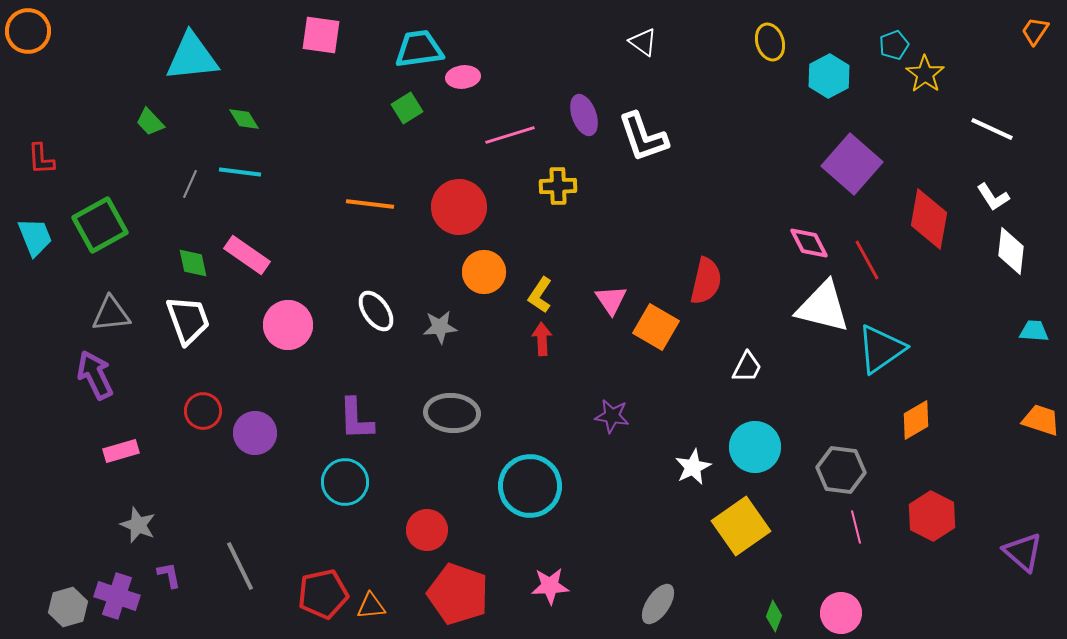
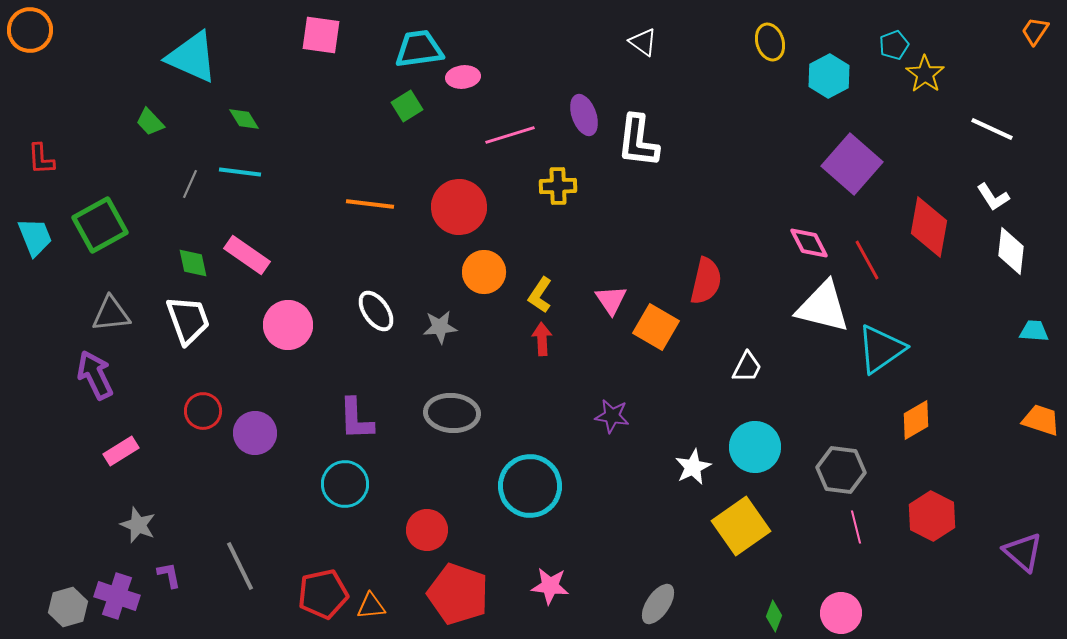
orange circle at (28, 31): moved 2 px right, 1 px up
cyan triangle at (192, 57): rotated 30 degrees clockwise
green square at (407, 108): moved 2 px up
white L-shape at (643, 137): moved 5 px left, 4 px down; rotated 26 degrees clockwise
red diamond at (929, 219): moved 8 px down
pink rectangle at (121, 451): rotated 16 degrees counterclockwise
cyan circle at (345, 482): moved 2 px down
pink star at (550, 586): rotated 9 degrees clockwise
